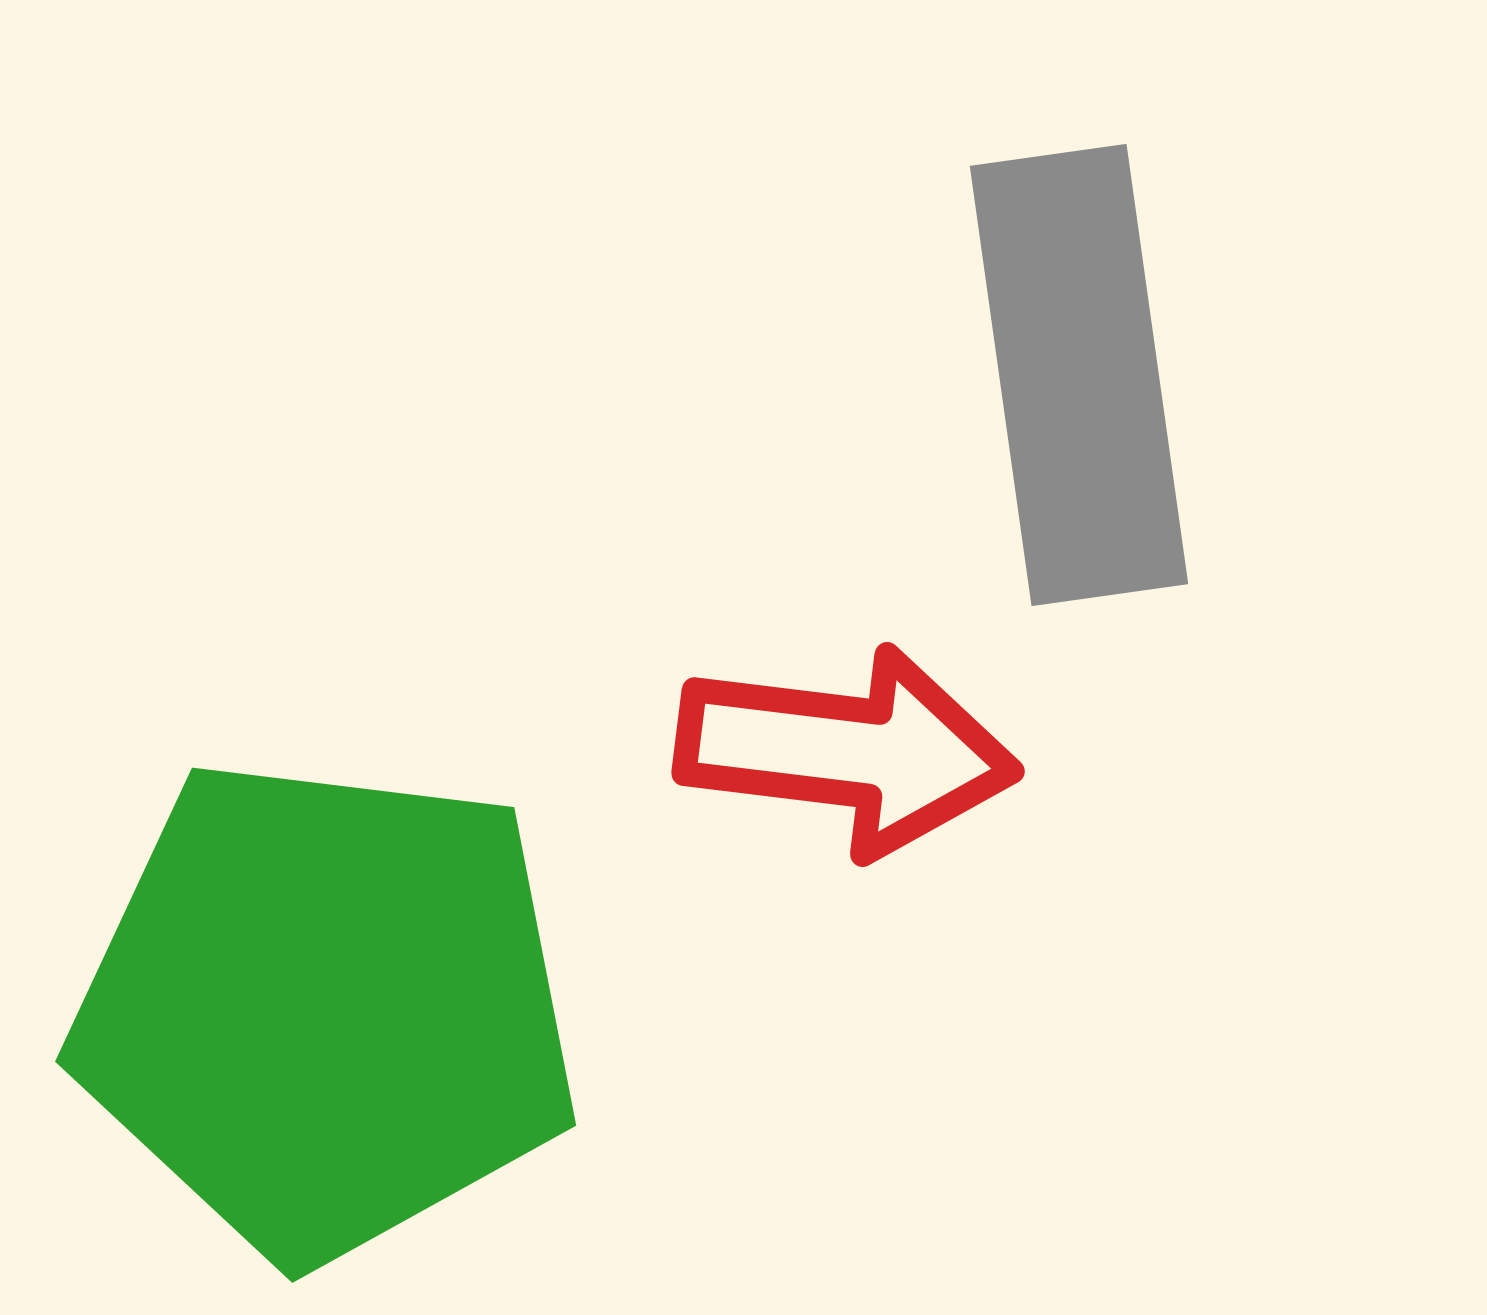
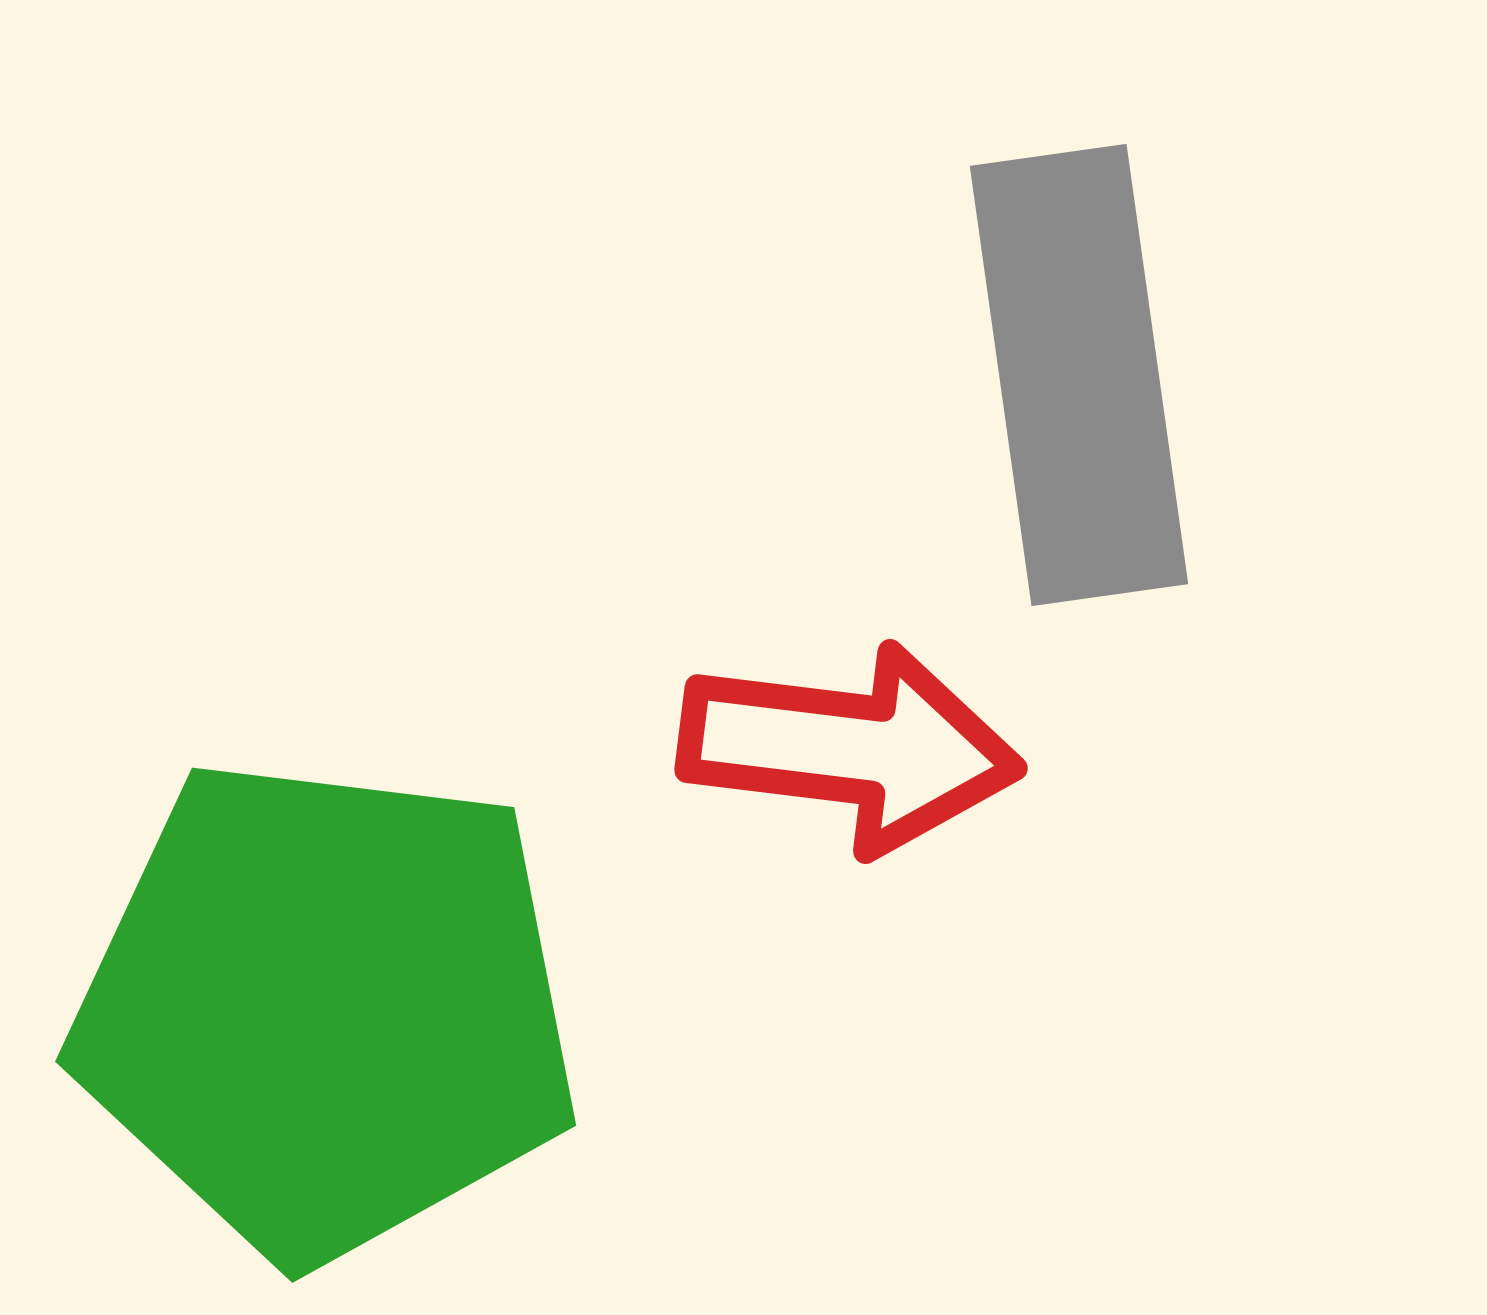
red arrow: moved 3 px right, 3 px up
